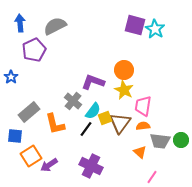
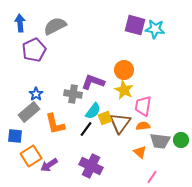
cyan star: rotated 24 degrees counterclockwise
blue star: moved 25 px right, 17 px down
gray cross: moved 7 px up; rotated 30 degrees counterclockwise
